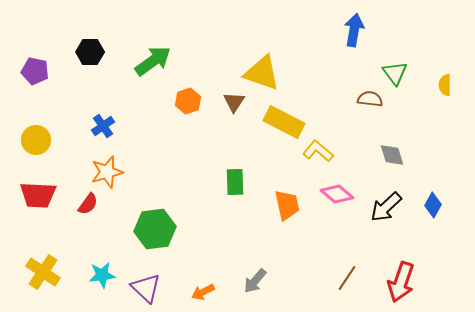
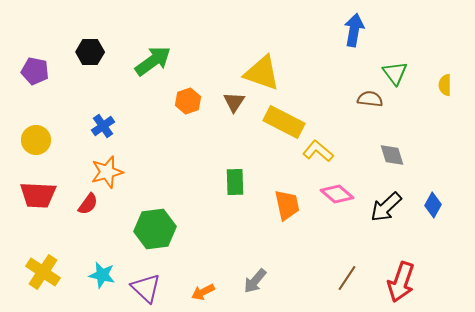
cyan star: rotated 20 degrees clockwise
